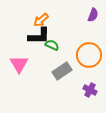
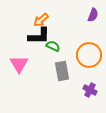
green semicircle: moved 1 px right, 1 px down
gray rectangle: rotated 66 degrees counterclockwise
